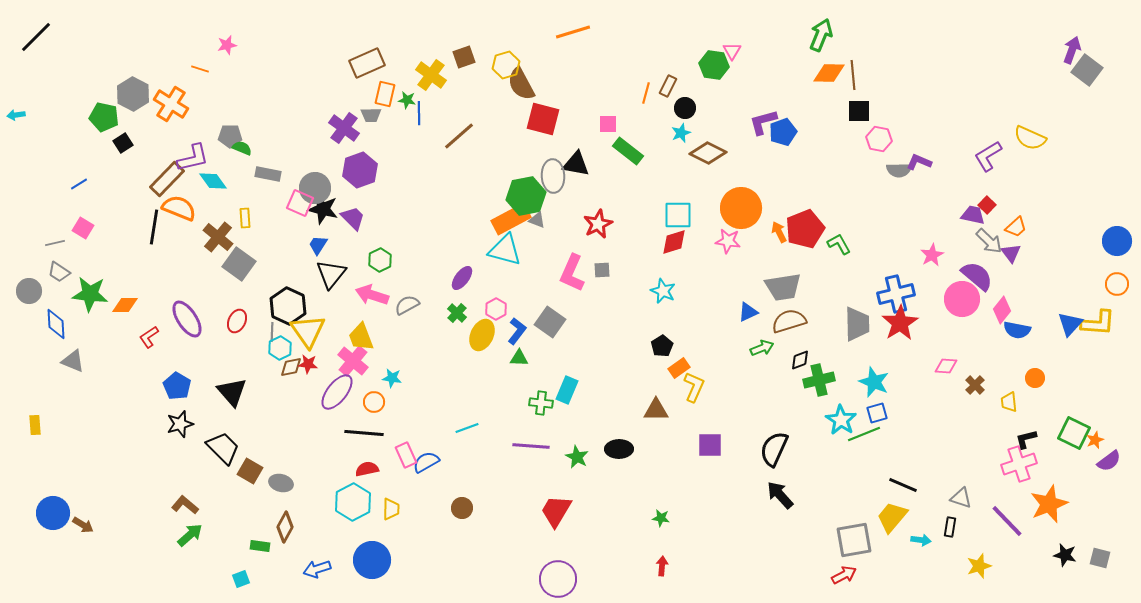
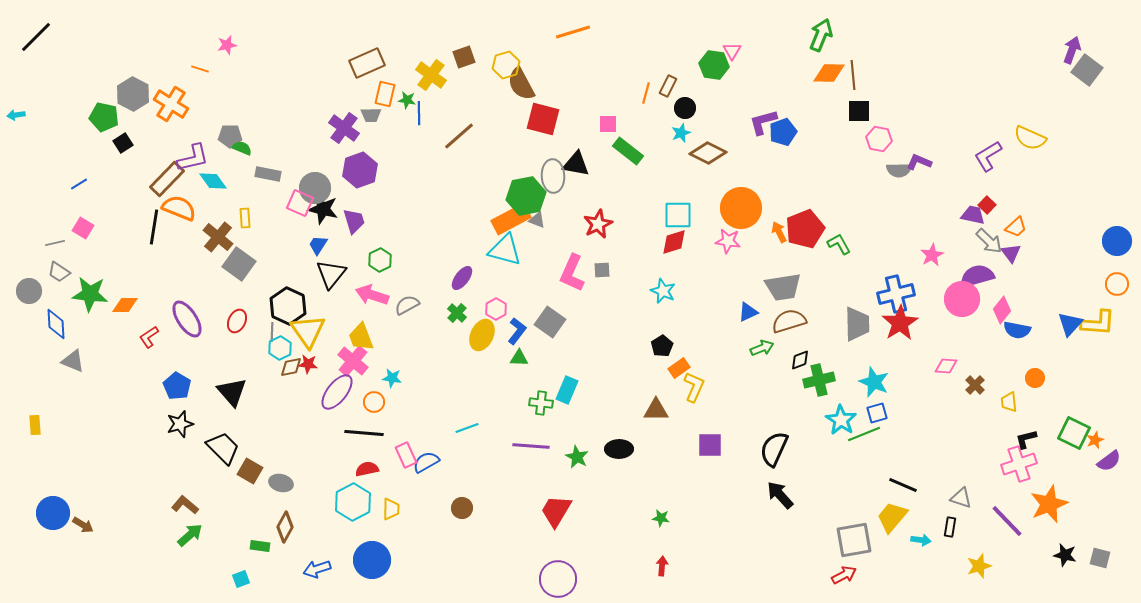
purple trapezoid at (353, 218): moved 1 px right, 3 px down; rotated 28 degrees clockwise
purple semicircle at (977, 276): rotated 56 degrees counterclockwise
